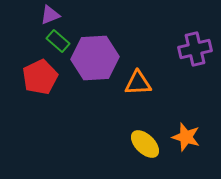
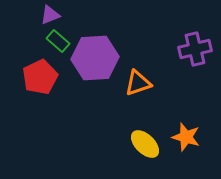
orange triangle: rotated 16 degrees counterclockwise
